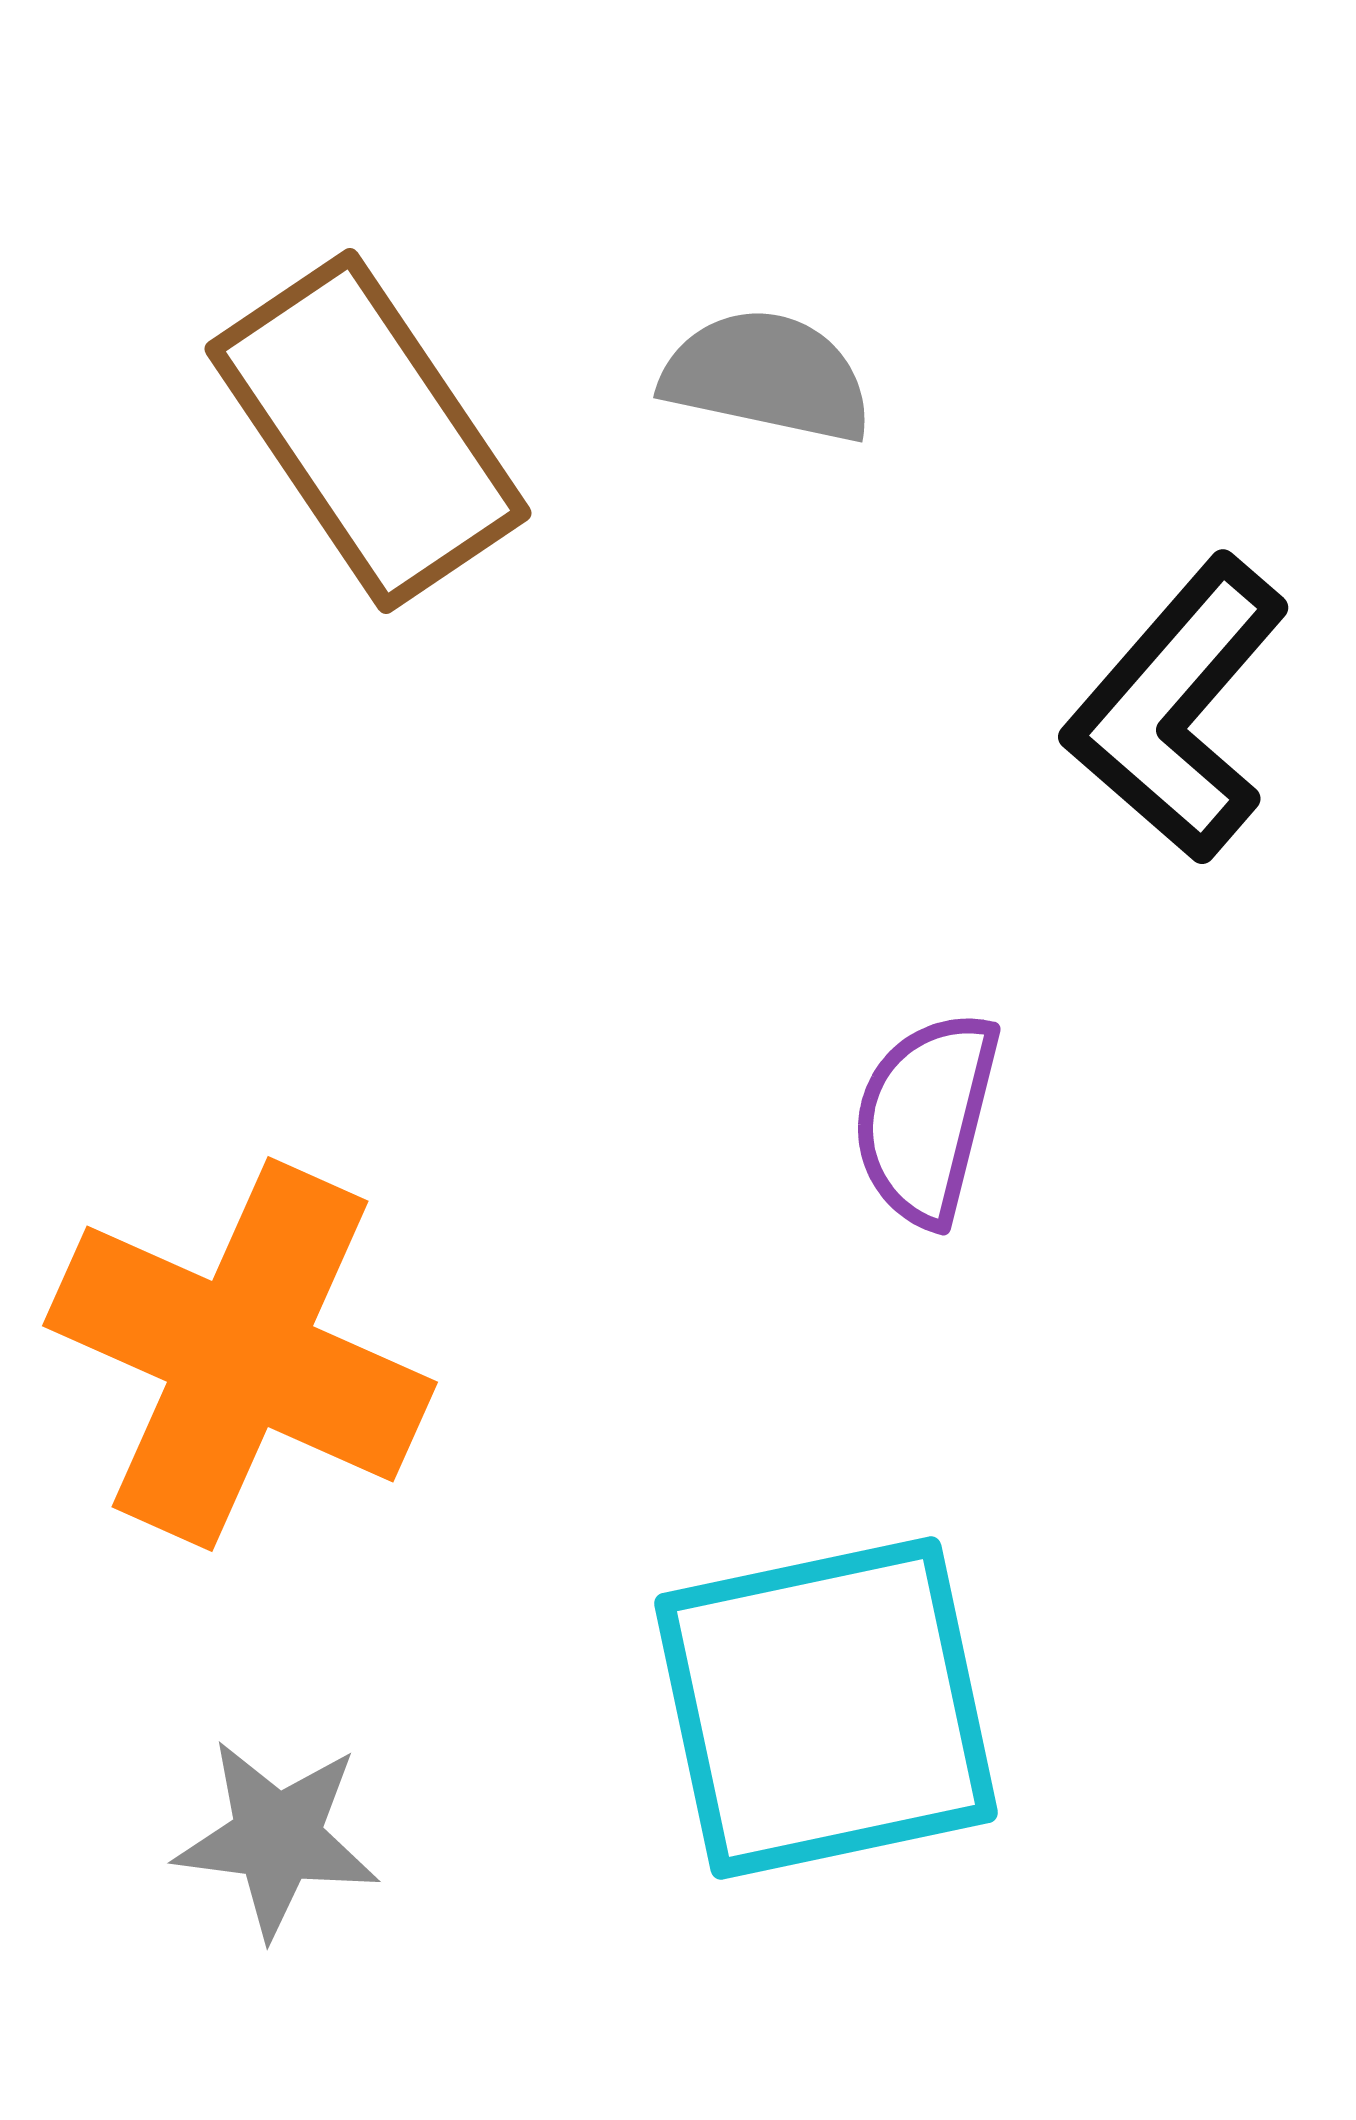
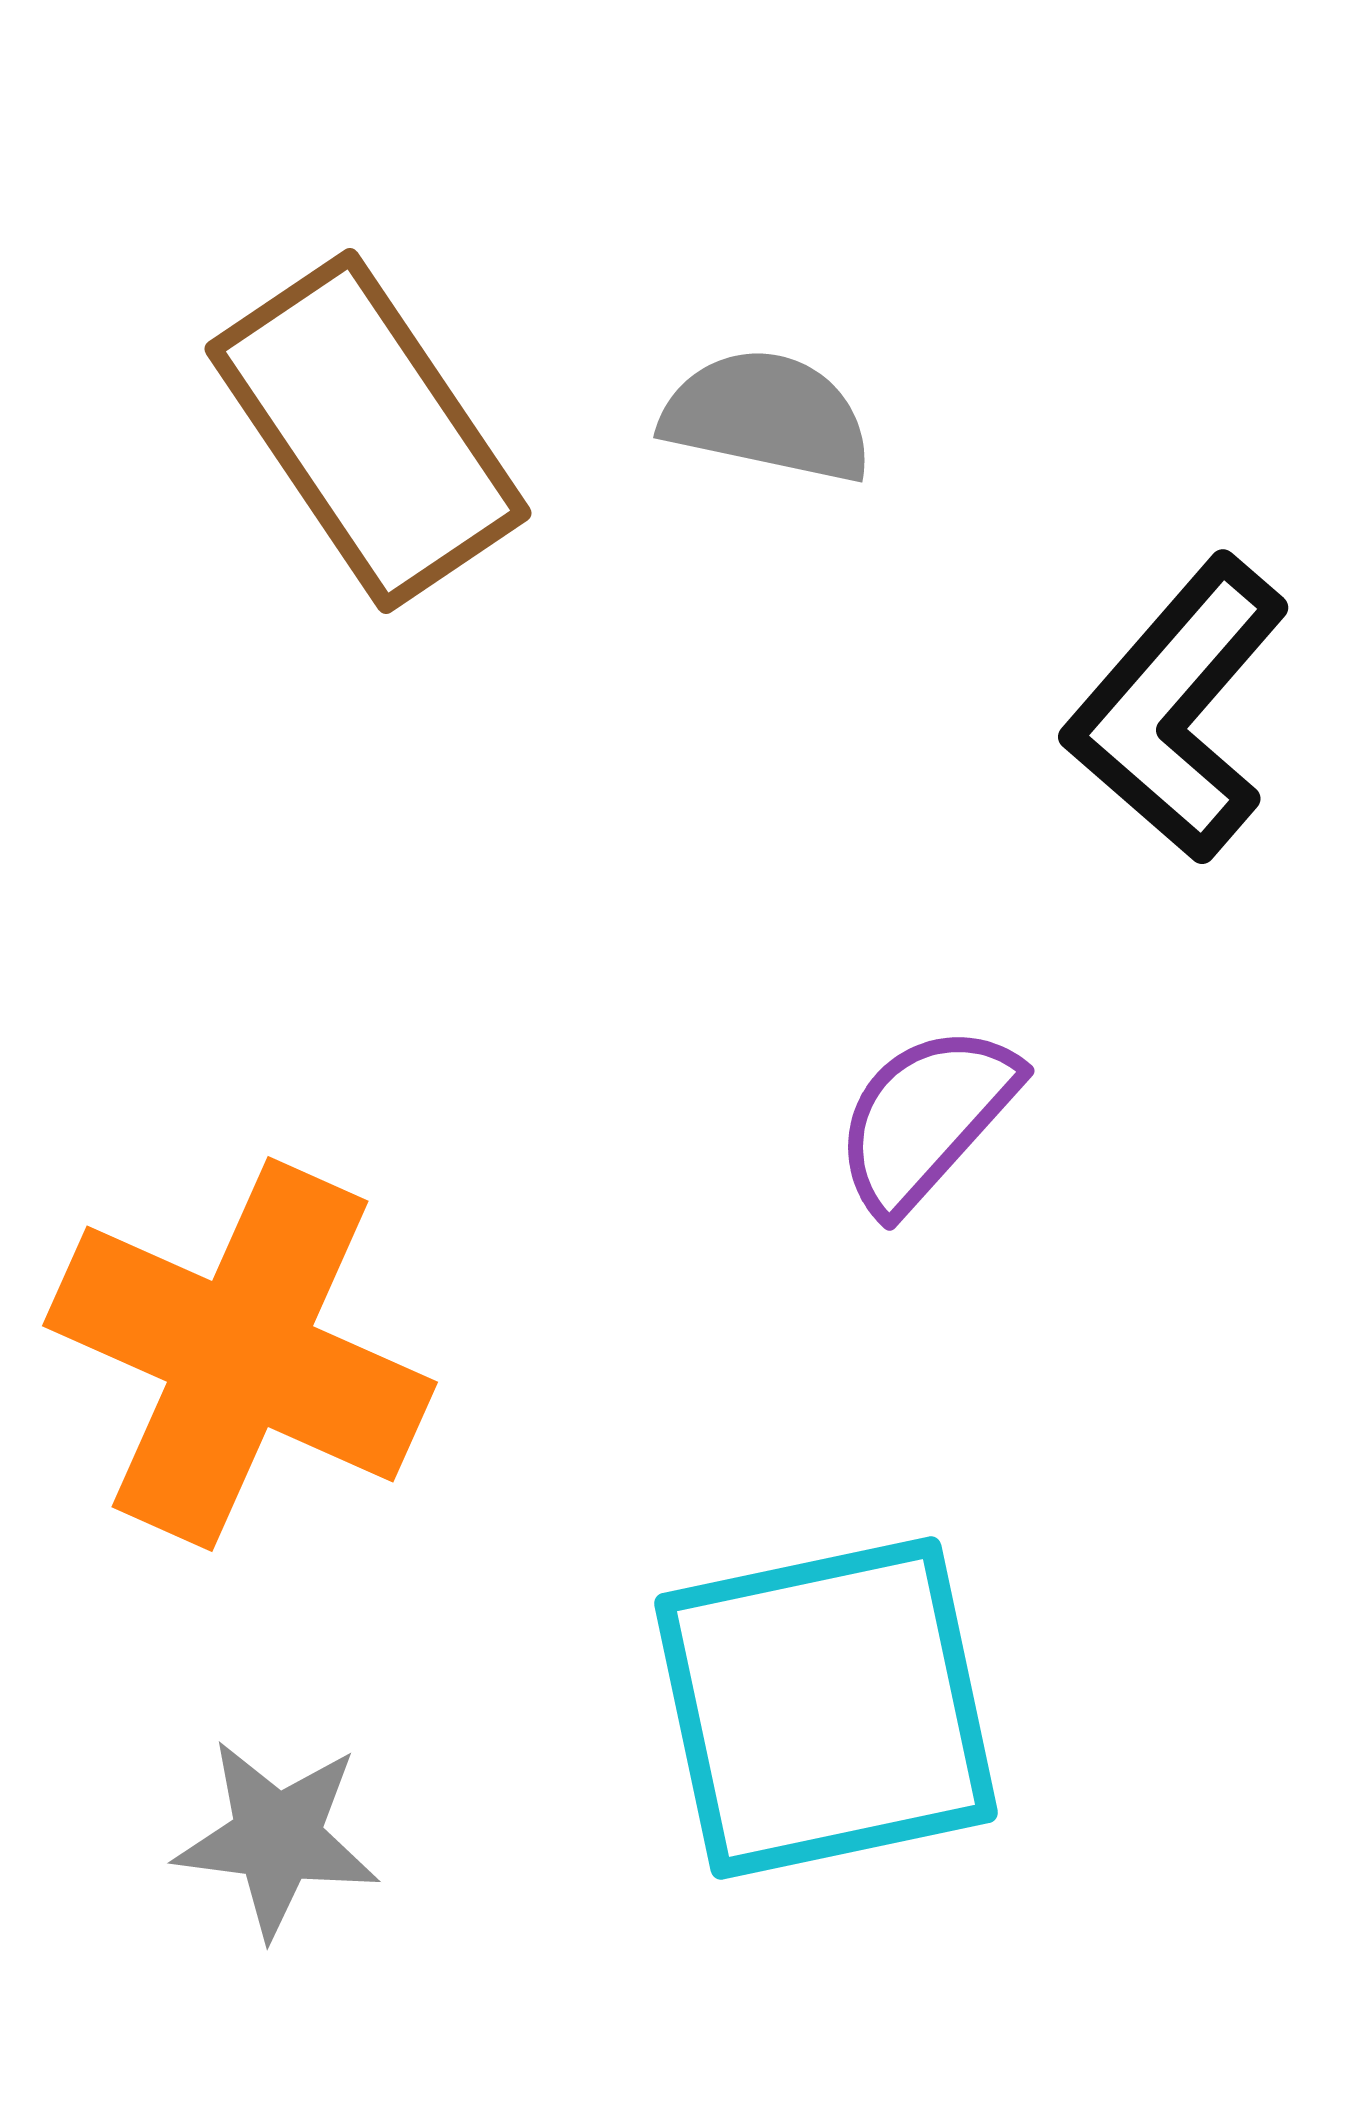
gray semicircle: moved 40 px down
purple semicircle: rotated 28 degrees clockwise
